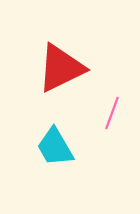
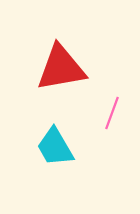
red triangle: rotated 16 degrees clockwise
